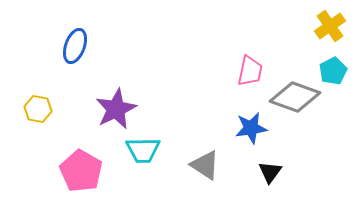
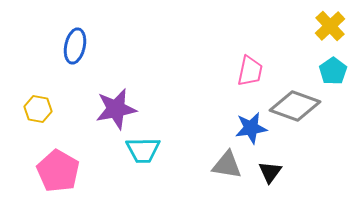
yellow cross: rotated 8 degrees counterclockwise
blue ellipse: rotated 8 degrees counterclockwise
cyan pentagon: rotated 8 degrees counterclockwise
gray diamond: moved 9 px down
purple star: rotated 15 degrees clockwise
gray triangle: moved 22 px right; rotated 24 degrees counterclockwise
pink pentagon: moved 23 px left
